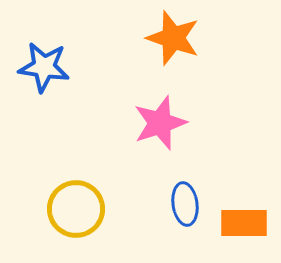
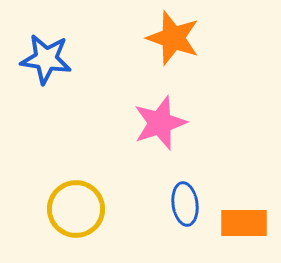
blue star: moved 2 px right, 8 px up
